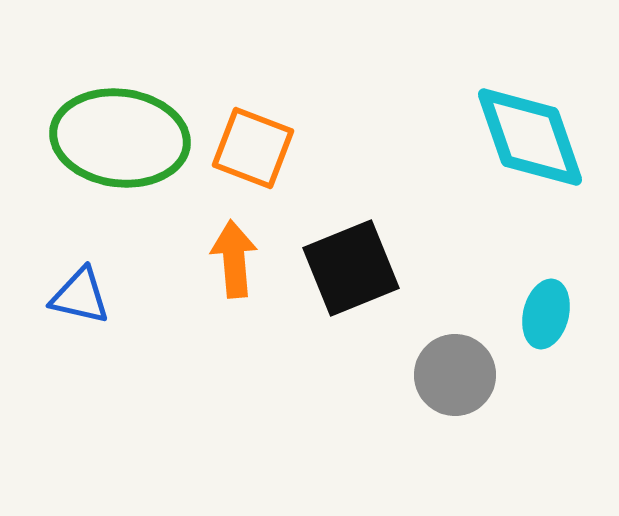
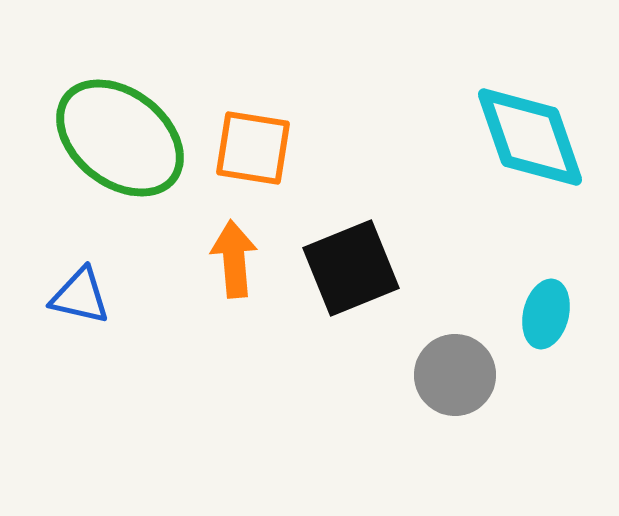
green ellipse: rotated 31 degrees clockwise
orange square: rotated 12 degrees counterclockwise
